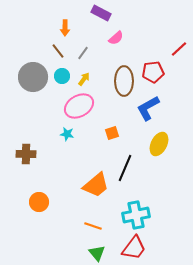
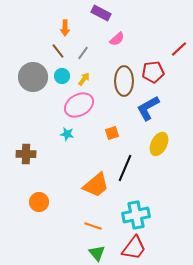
pink semicircle: moved 1 px right, 1 px down
pink ellipse: moved 1 px up
